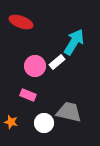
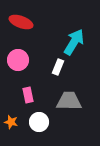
white rectangle: moved 1 px right, 5 px down; rotated 28 degrees counterclockwise
pink circle: moved 17 px left, 6 px up
pink rectangle: rotated 56 degrees clockwise
gray trapezoid: moved 11 px up; rotated 12 degrees counterclockwise
white circle: moved 5 px left, 1 px up
